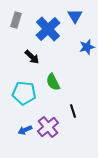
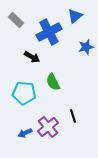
blue triangle: rotated 21 degrees clockwise
gray rectangle: rotated 63 degrees counterclockwise
blue cross: moved 1 px right, 3 px down; rotated 15 degrees clockwise
blue star: moved 1 px left
black arrow: rotated 14 degrees counterclockwise
black line: moved 5 px down
blue arrow: moved 3 px down
